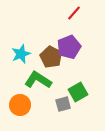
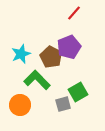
green L-shape: moved 1 px left; rotated 12 degrees clockwise
